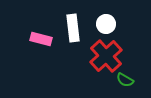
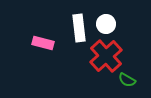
white rectangle: moved 6 px right
pink rectangle: moved 2 px right, 4 px down
green semicircle: moved 2 px right
